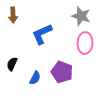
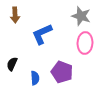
brown arrow: moved 2 px right
blue semicircle: rotated 32 degrees counterclockwise
